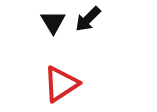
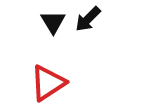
red triangle: moved 13 px left, 1 px up
